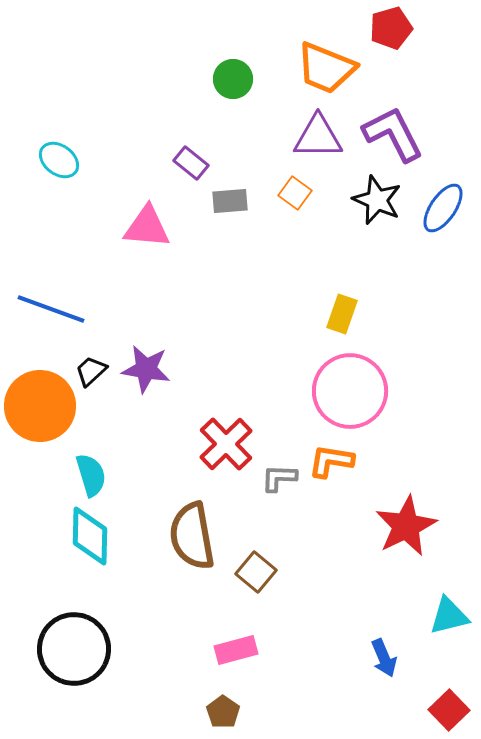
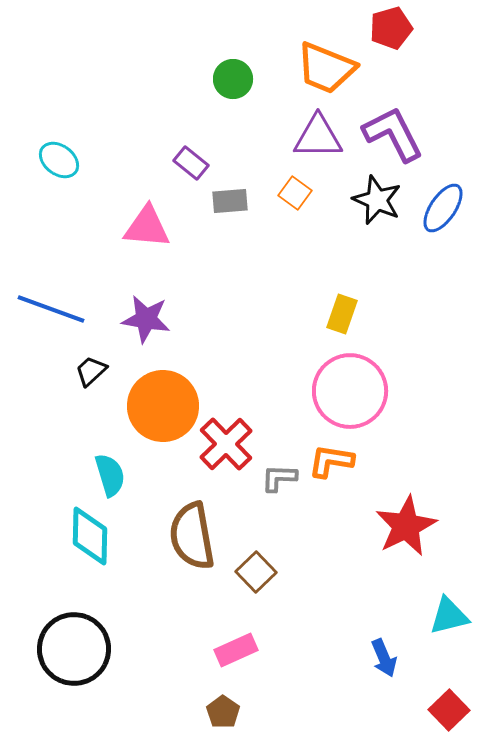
purple star: moved 50 px up
orange circle: moved 123 px right
cyan semicircle: moved 19 px right
brown square: rotated 6 degrees clockwise
pink rectangle: rotated 9 degrees counterclockwise
